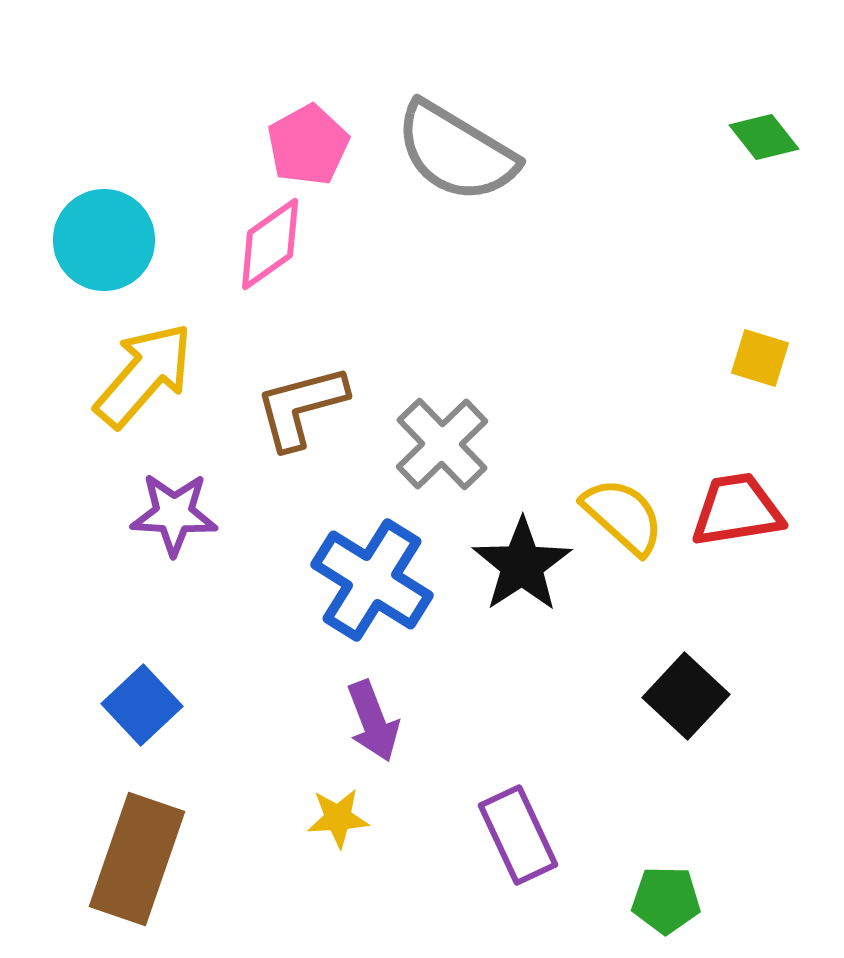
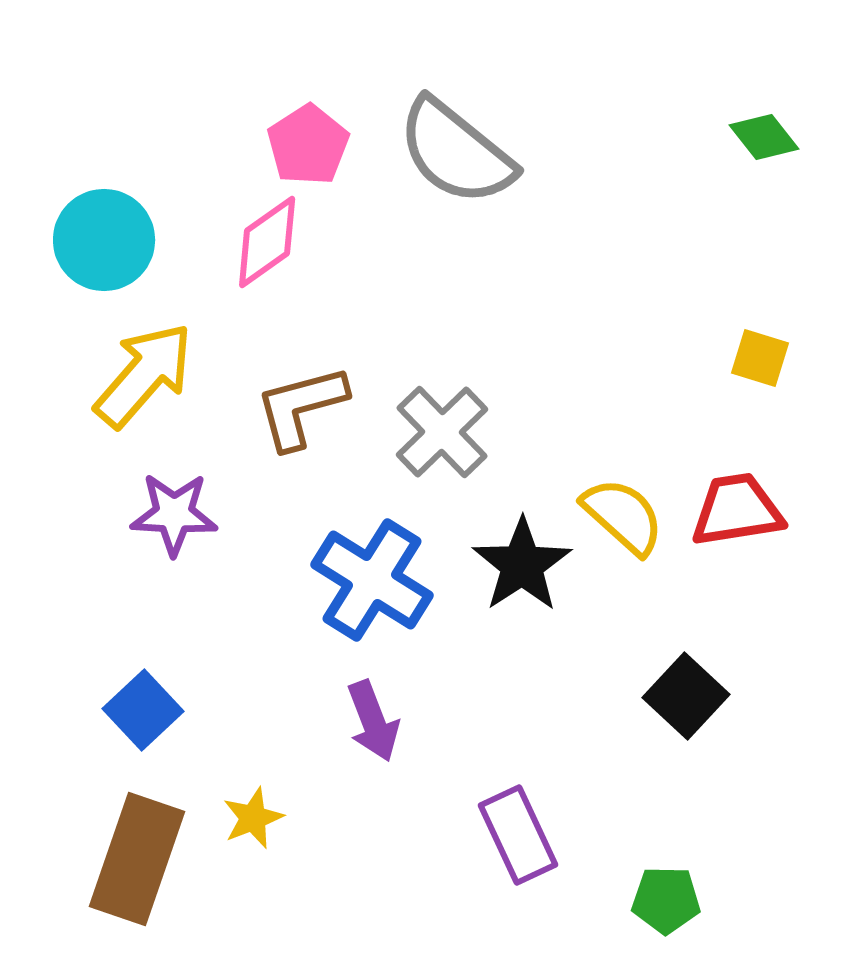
pink pentagon: rotated 4 degrees counterclockwise
gray semicircle: rotated 8 degrees clockwise
pink diamond: moved 3 px left, 2 px up
gray cross: moved 12 px up
blue square: moved 1 px right, 5 px down
yellow star: moved 85 px left; rotated 18 degrees counterclockwise
